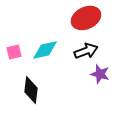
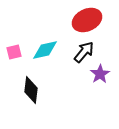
red ellipse: moved 1 px right, 2 px down
black arrow: moved 2 px left, 1 px down; rotated 30 degrees counterclockwise
purple star: rotated 24 degrees clockwise
